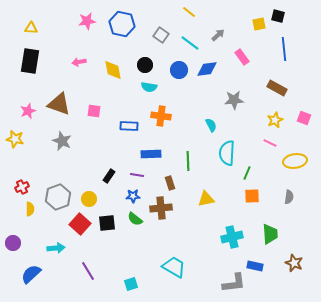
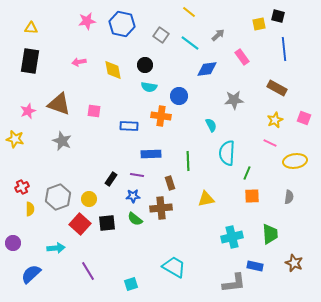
blue circle at (179, 70): moved 26 px down
black rectangle at (109, 176): moved 2 px right, 3 px down
